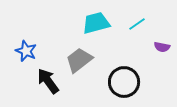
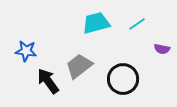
purple semicircle: moved 2 px down
blue star: rotated 15 degrees counterclockwise
gray trapezoid: moved 6 px down
black circle: moved 1 px left, 3 px up
